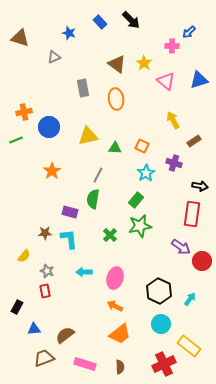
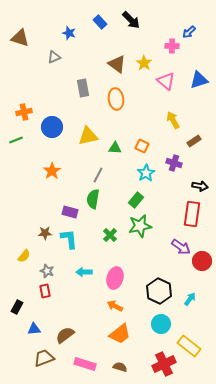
blue circle at (49, 127): moved 3 px right
brown semicircle at (120, 367): rotated 72 degrees counterclockwise
